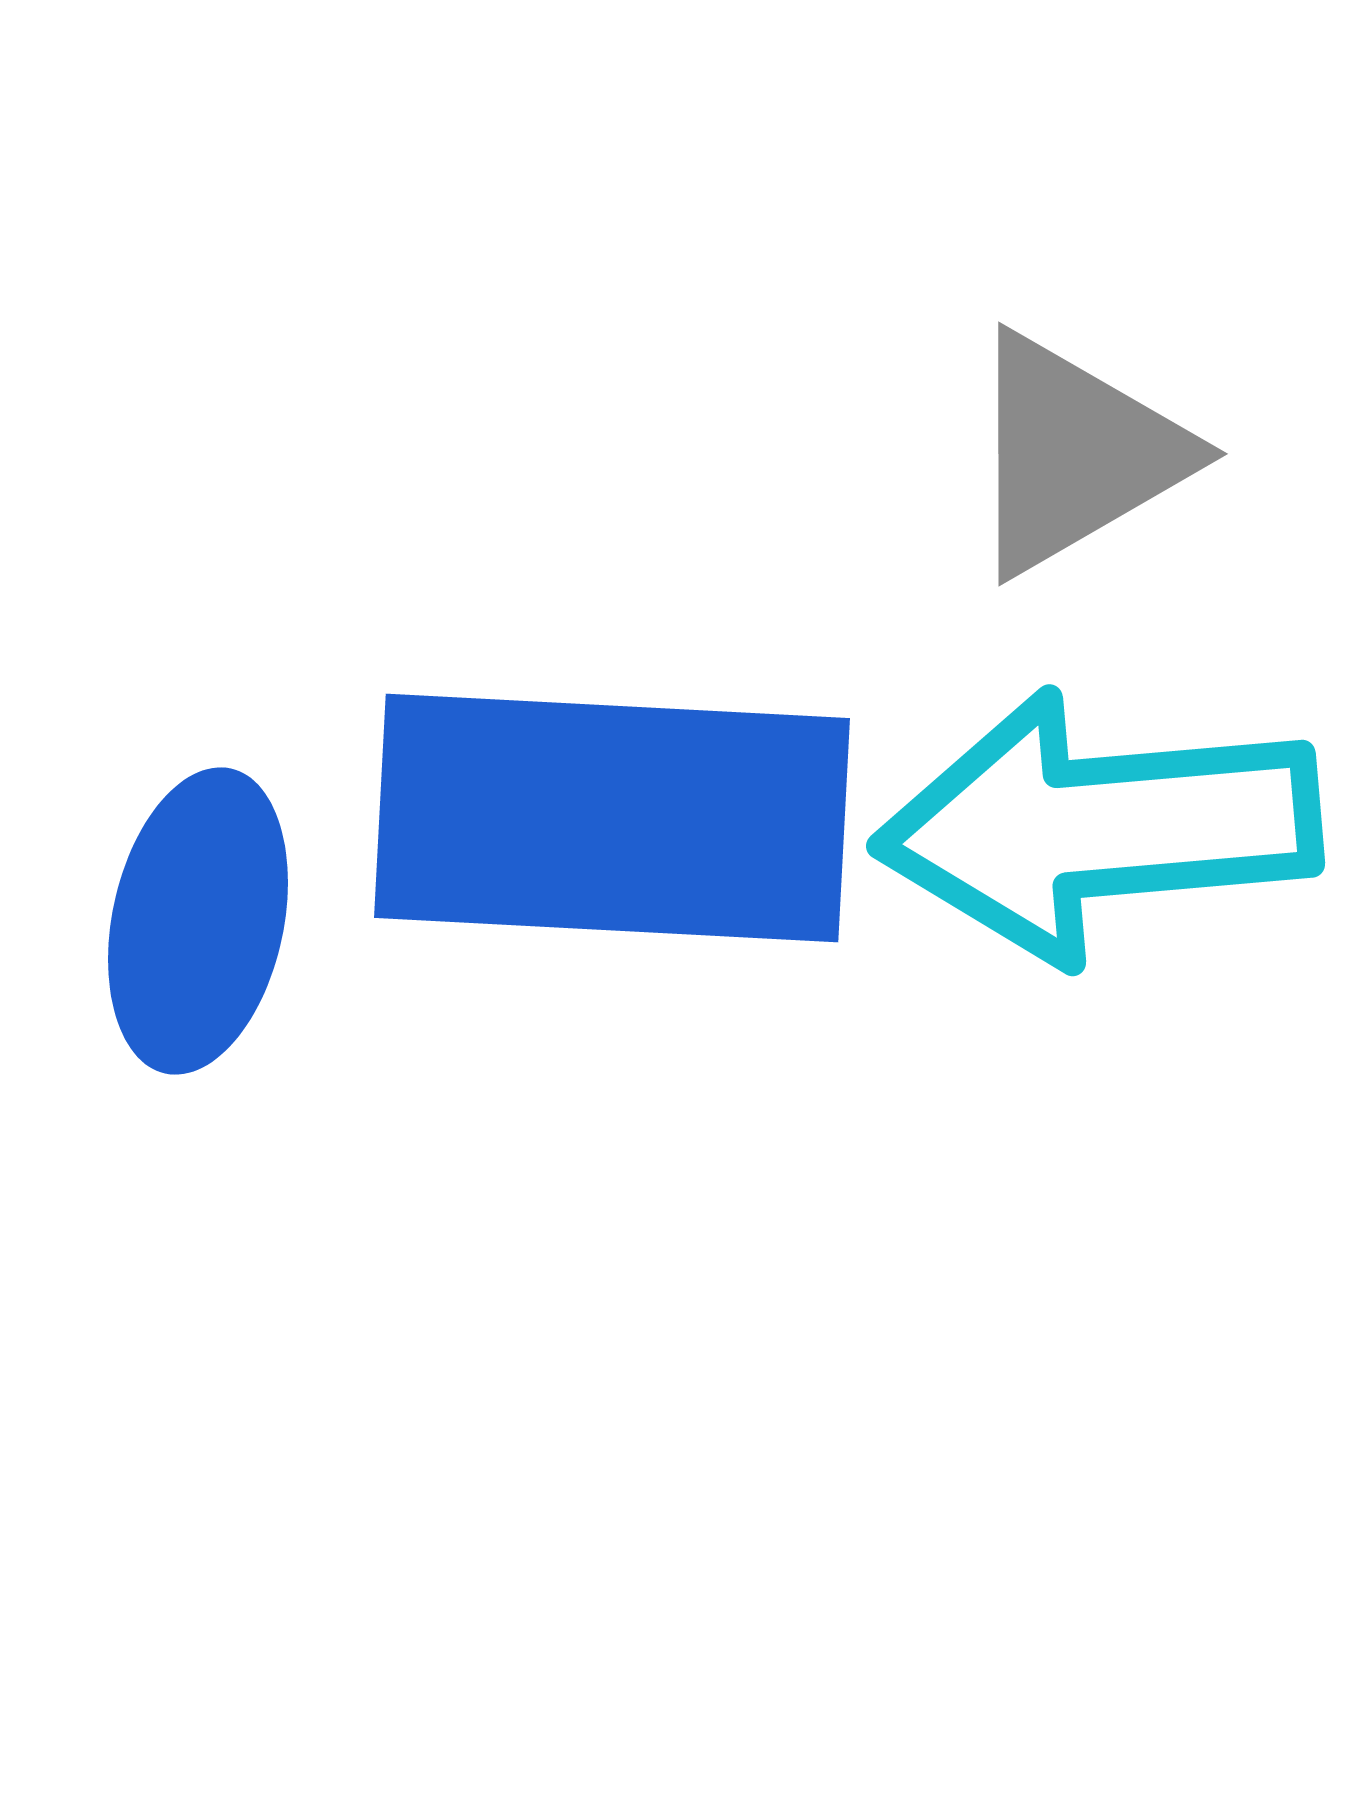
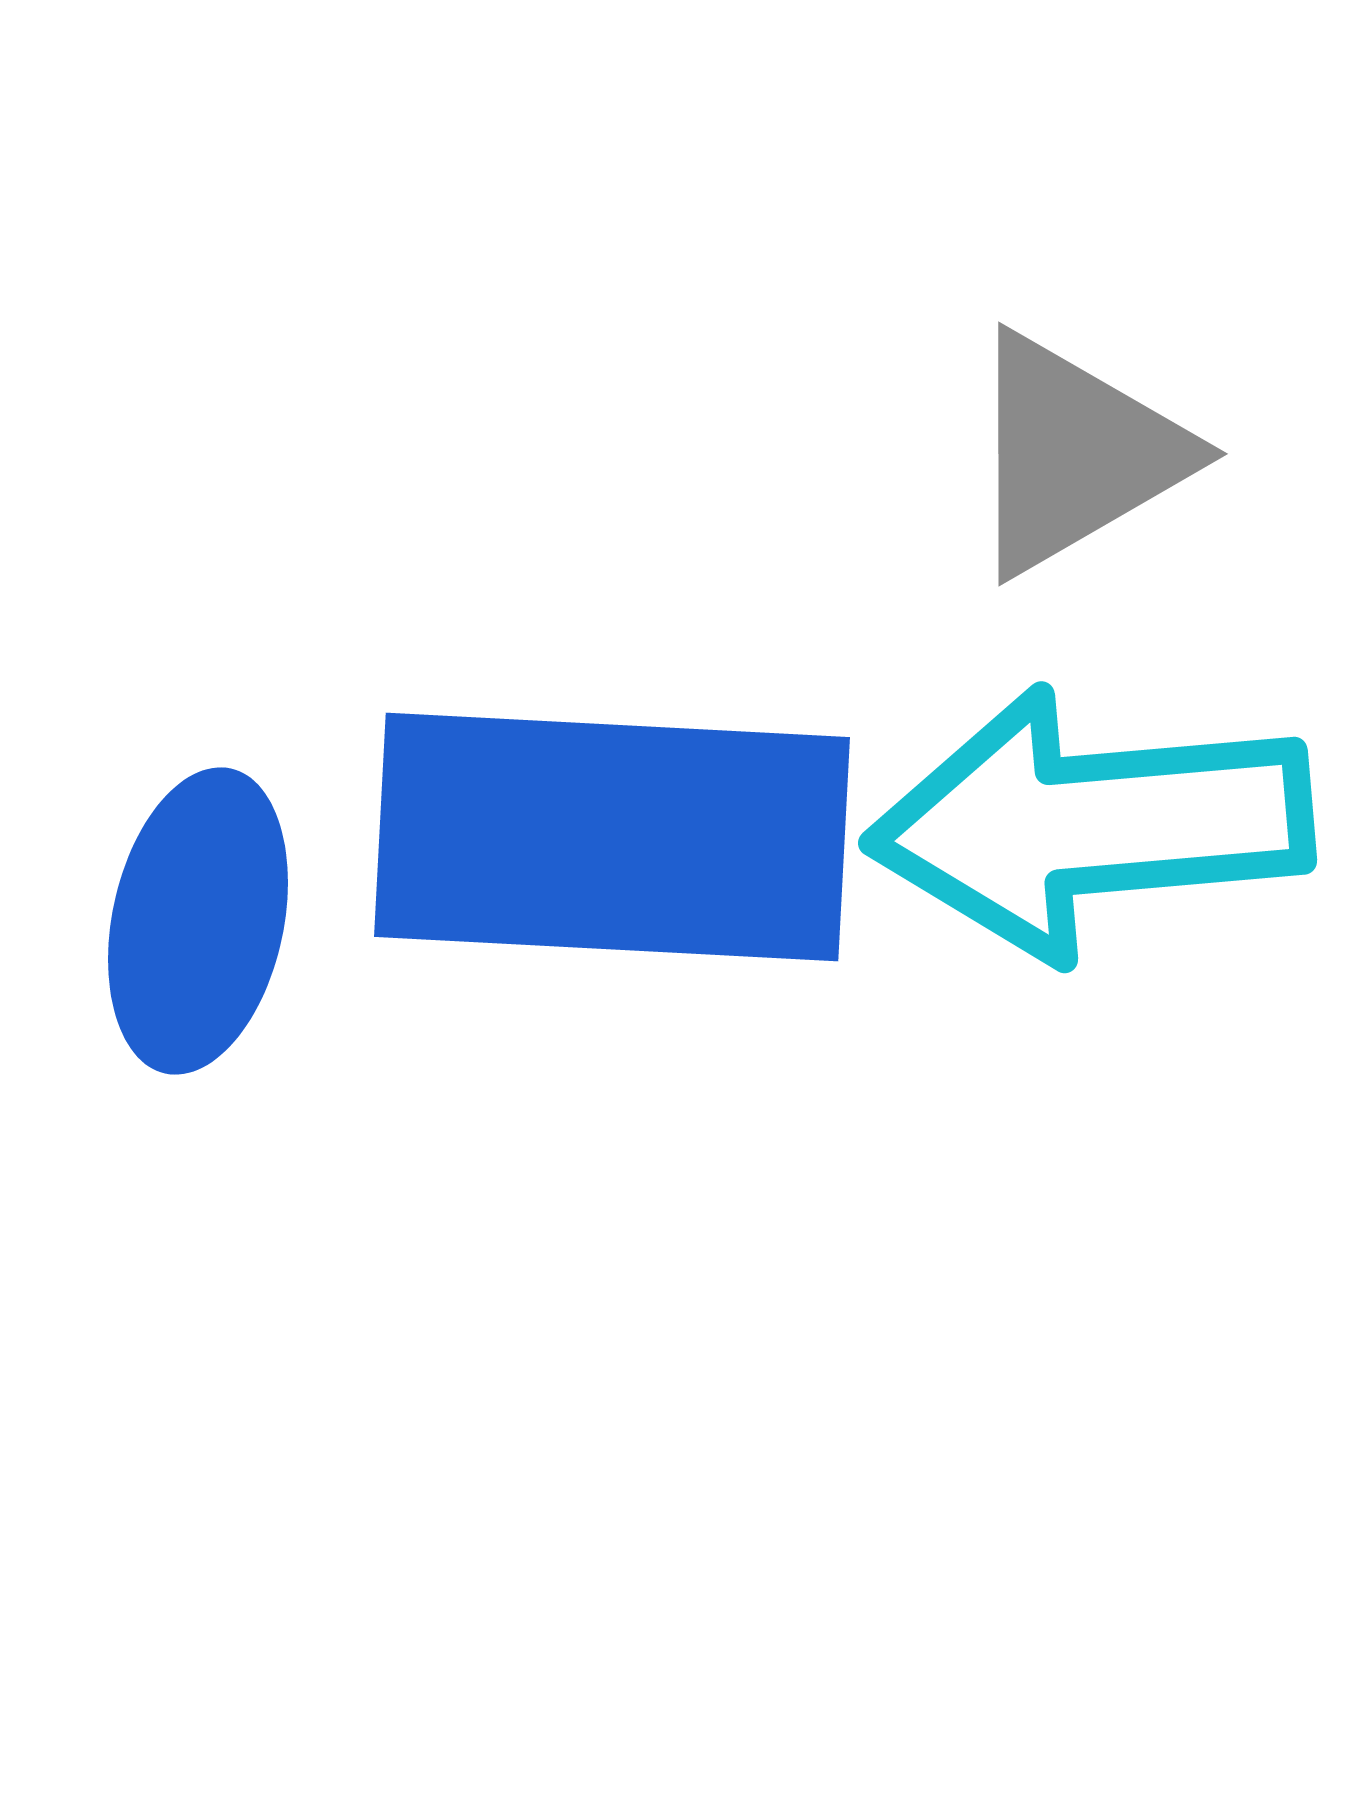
blue rectangle: moved 19 px down
cyan arrow: moved 8 px left, 3 px up
